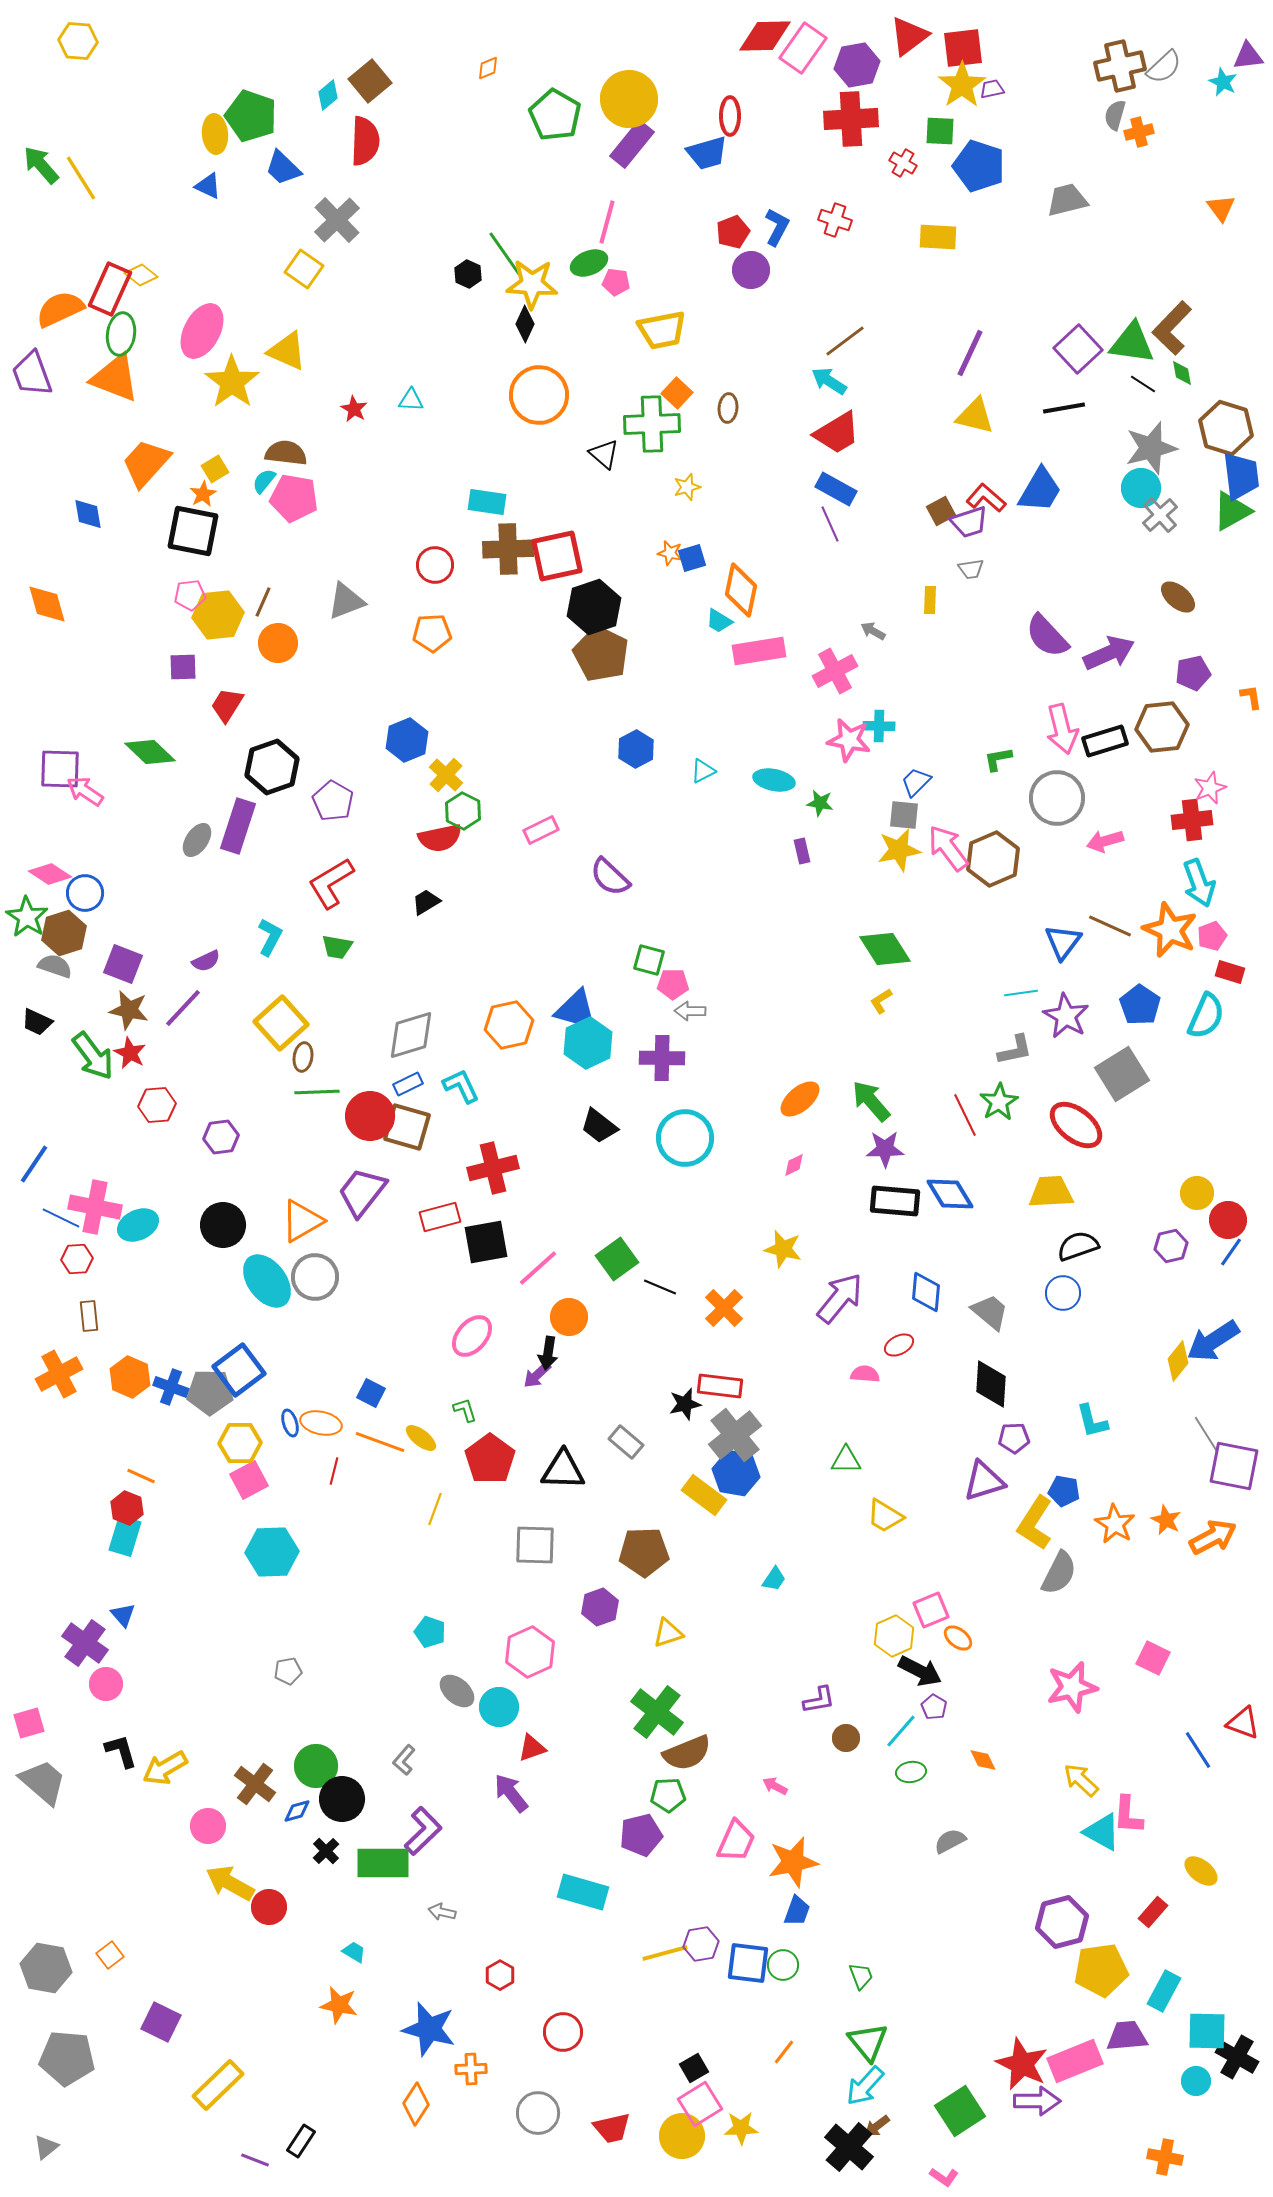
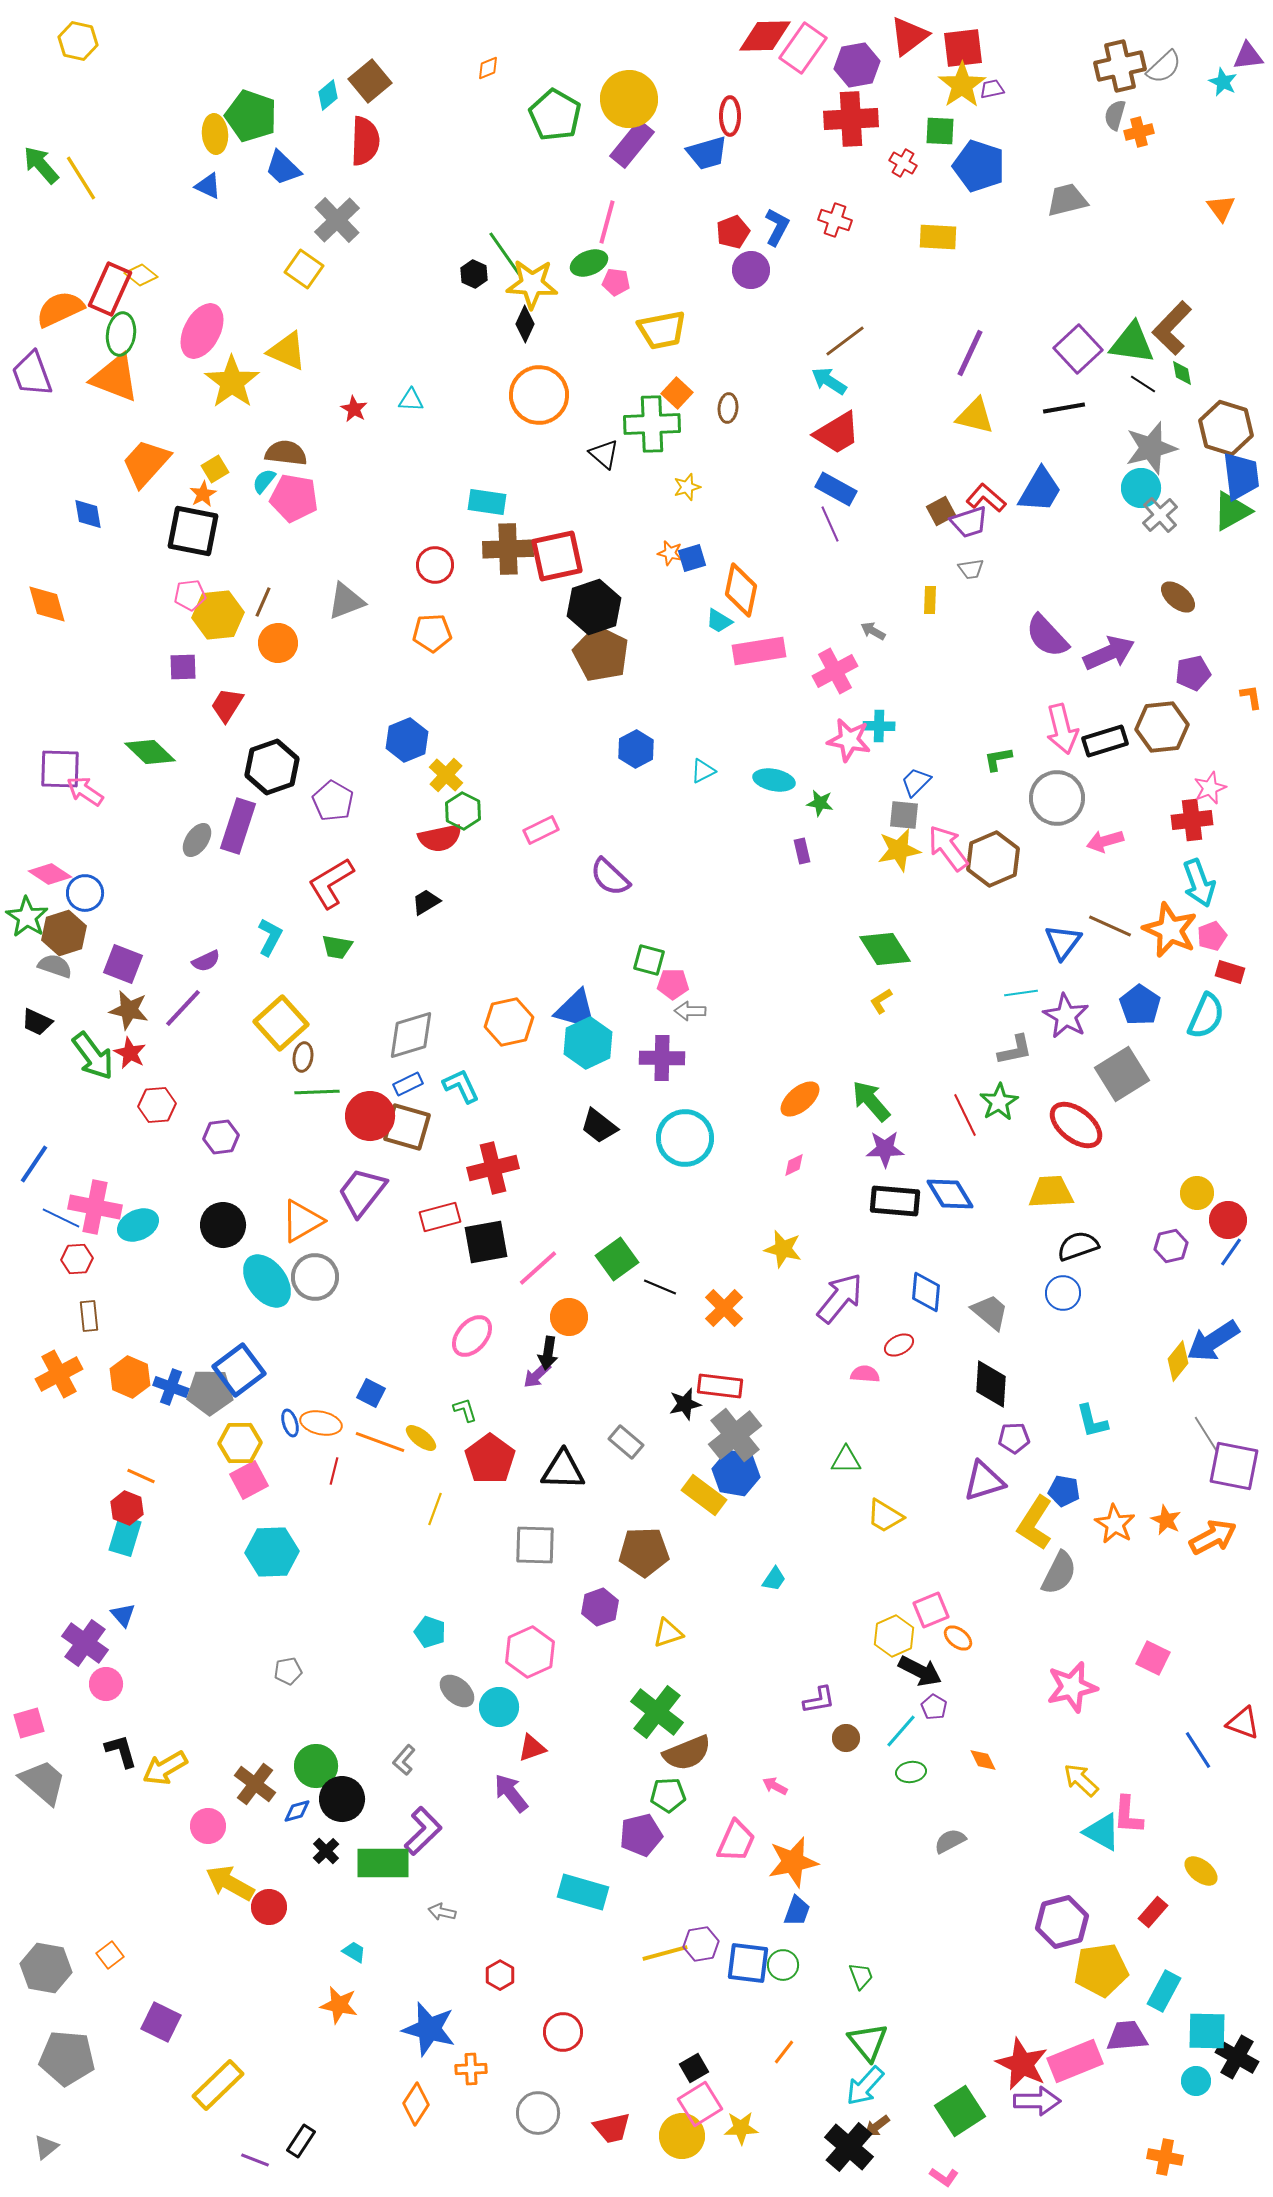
yellow hexagon at (78, 41): rotated 9 degrees clockwise
black hexagon at (468, 274): moved 6 px right
orange hexagon at (509, 1025): moved 3 px up
